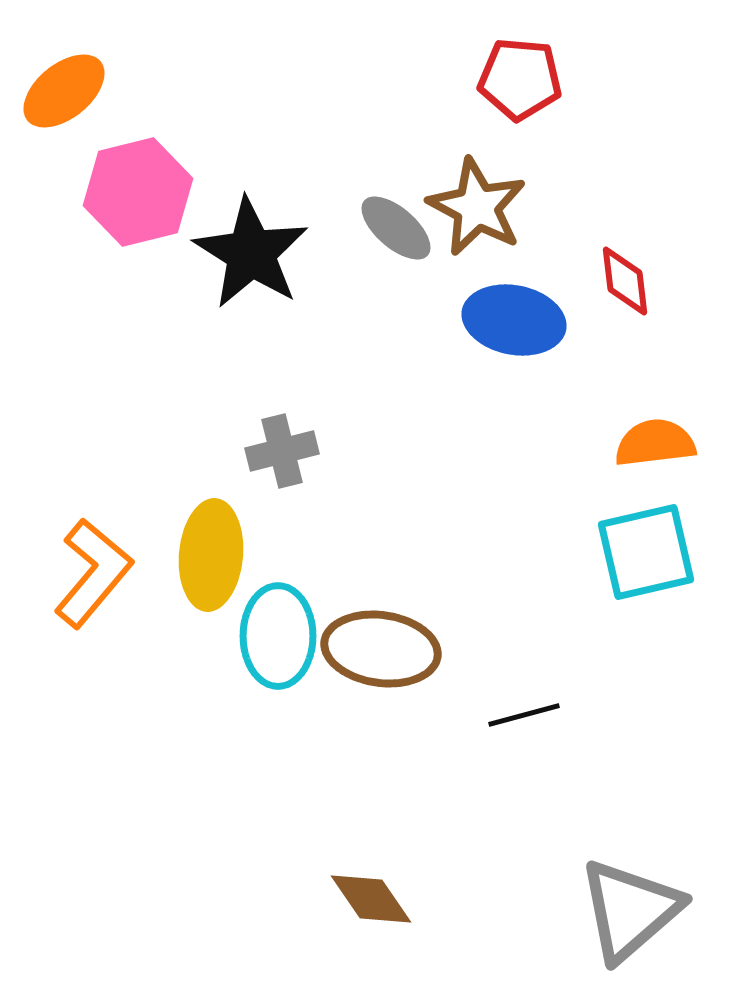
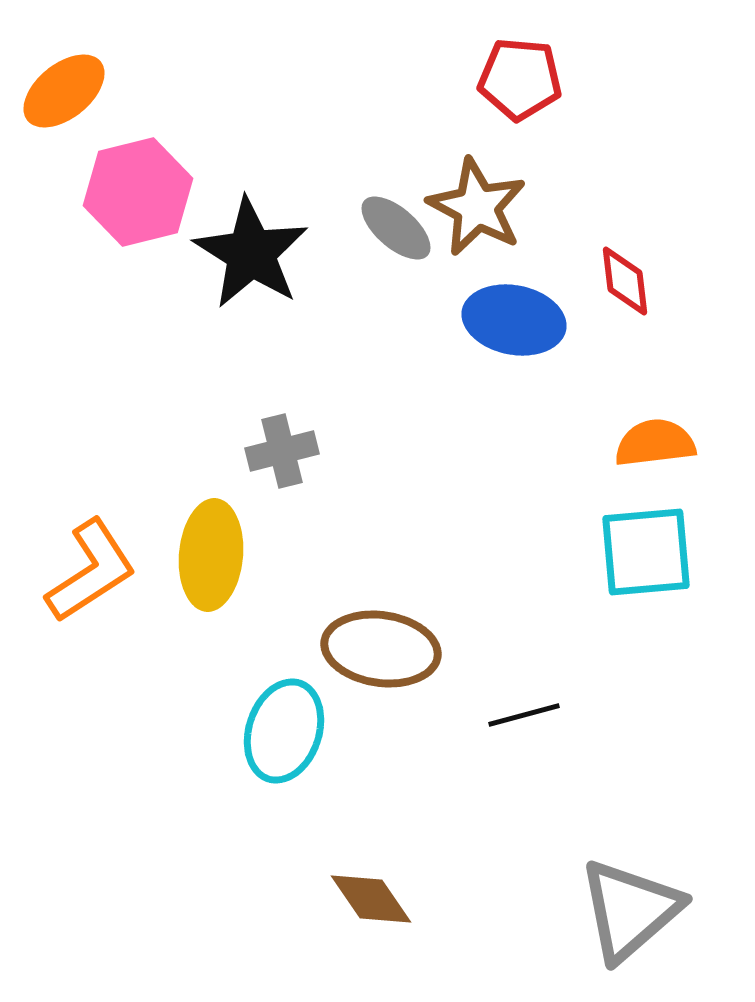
cyan square: rotated 8 degrees clockwise
orange L-shape: moved 2 px left, 2 px up; rotated 17 degrees clockwise
cyan ellipse: moved 6 px right, 95 px down; rotated 18 degrees clockwise
